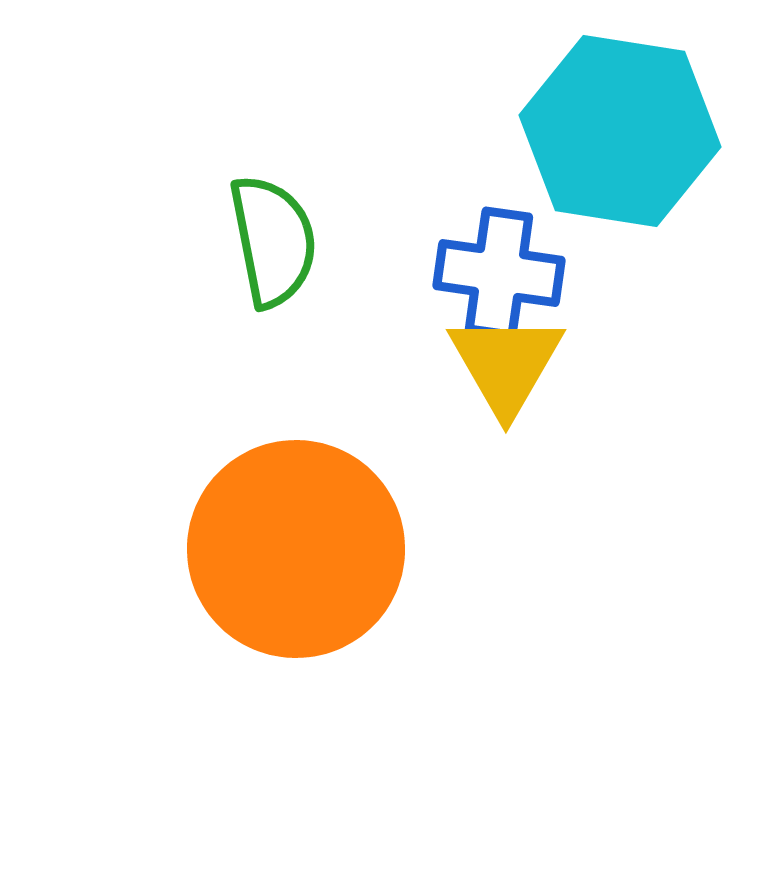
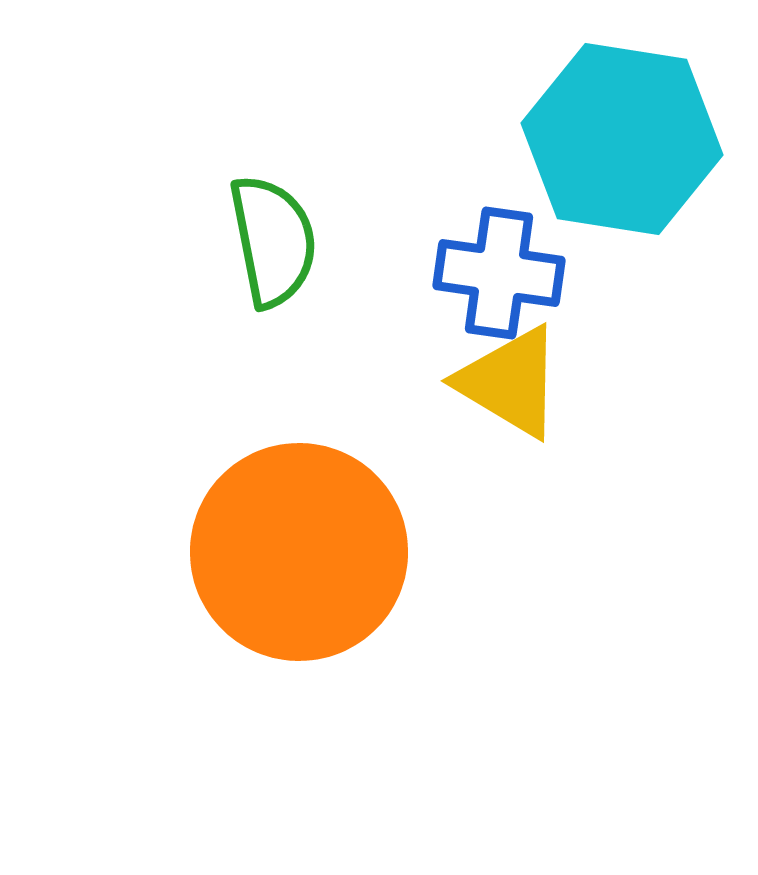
cyan hexagon: moved 2 px right, 8 px down
yellow triangle: moved 4 px right, 18 px down; rotated 29 degrees counterclockwise
orange circle: moved 3 px right, 3 px down
